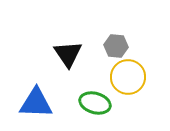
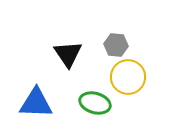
gray hexagon: moved 1 px up
